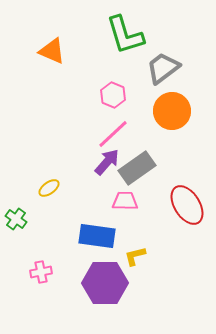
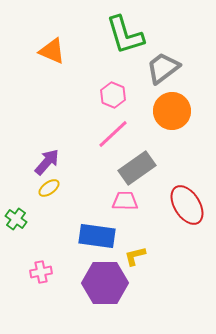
purple arrow: moved 60 px left
